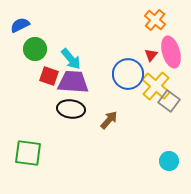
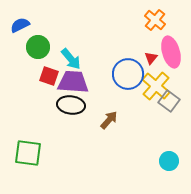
green circle: moved 3 px right, 2 px up
red triangle: moved 3 px down
black ellipse: moved 4 px up
